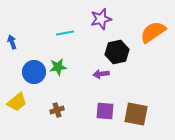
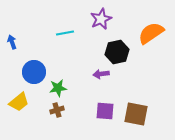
purple star: rotated 10 degrees counterclockwise
orange semicircle: moved 2 px left, 1 px down
green star: moved 21 px down
yellow trapezoid: moved 2 px right
